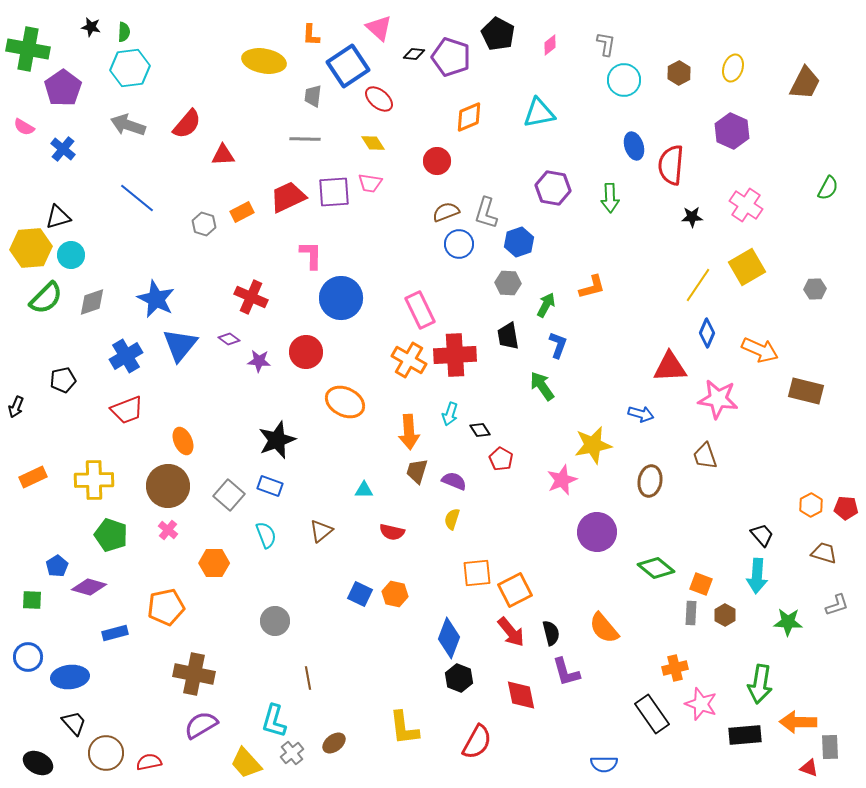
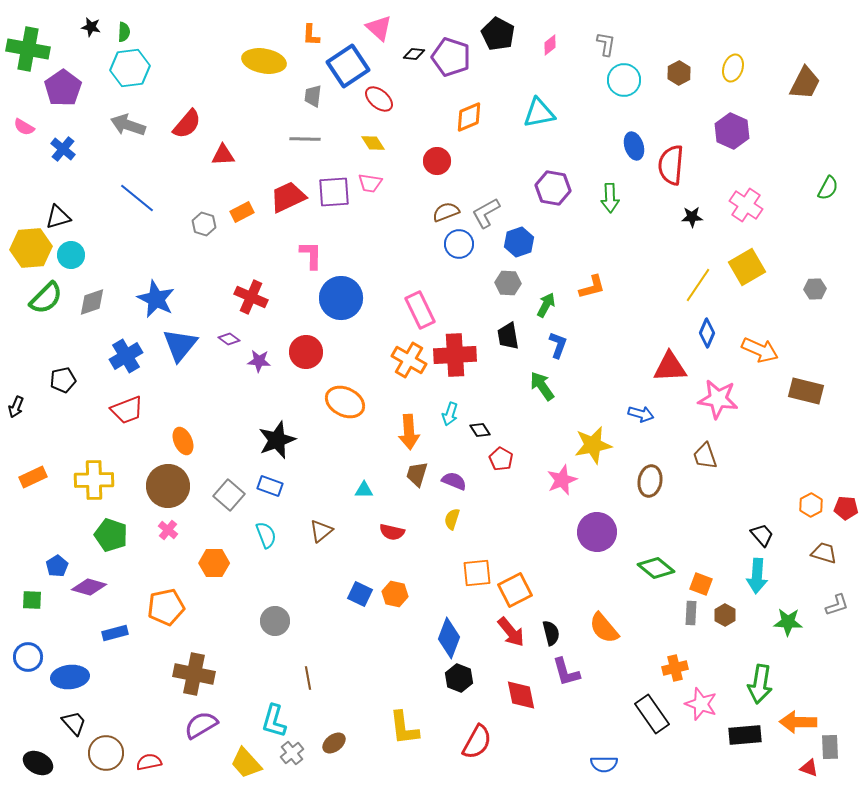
gray L-shape at (486, 213): rotated 44 degrees clockwise
brown trapezoid at (417, 471): moved 3 px down
